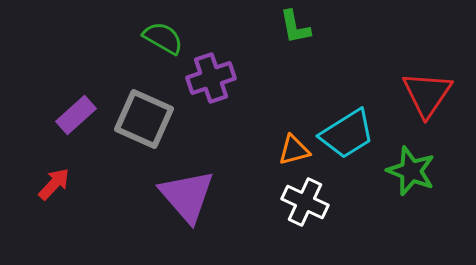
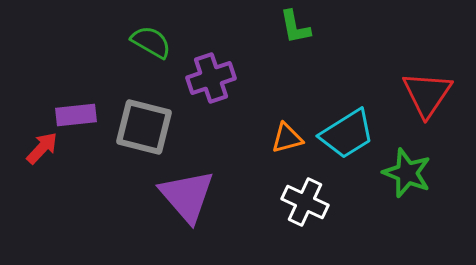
green semicircle: moved 12 px left, 4 px down
purple rectangle: rotated 36 degrees clockwise
gray square: moved 8 px down; rotated 10 degrees counterclockwise
orange triangle: moved 7 px left, 12 px up
green star: moved 4 px left, 2 px down
red arrow: moved 12 px left, 36 px up
